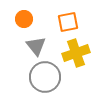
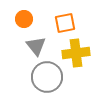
orange square: moved 3 px left, 1 px down
yellow cross: rotated 12 degrees clockwise
gray circle: moved 2 px right
